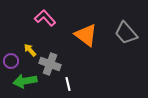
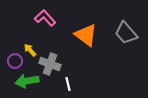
purple circle: moved 4 px right
green arrow: moved 2 px right
